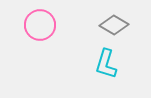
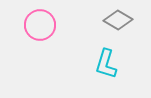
gray diamond: moved 4 px right, 5 px up
